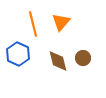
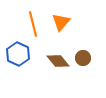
brown diamond: rotated 25 degrees counterclockwise
